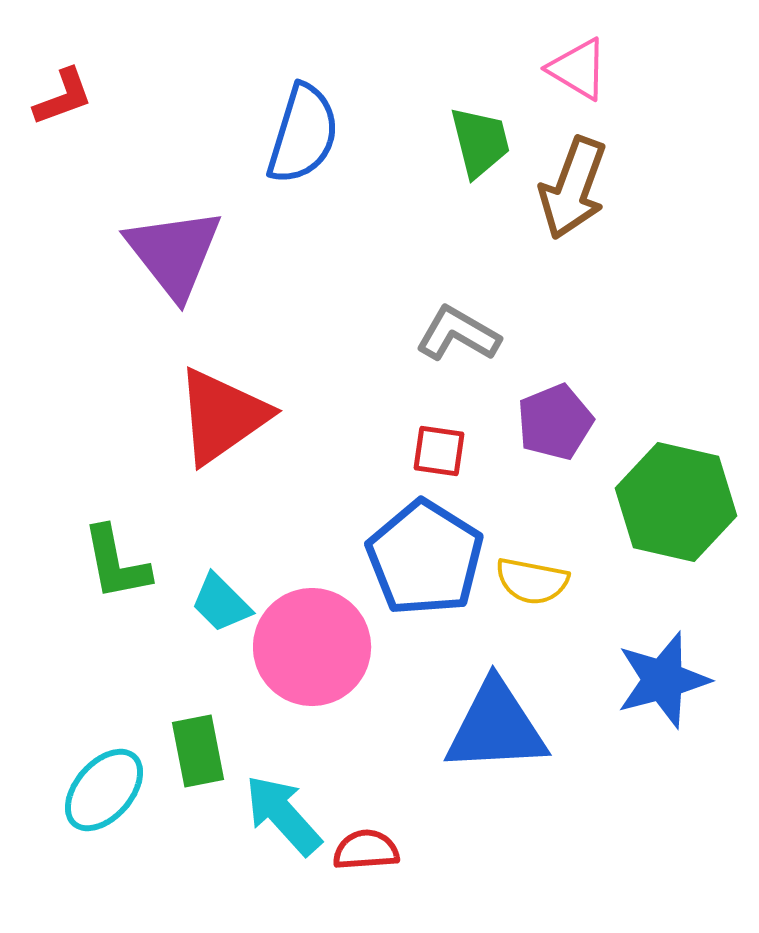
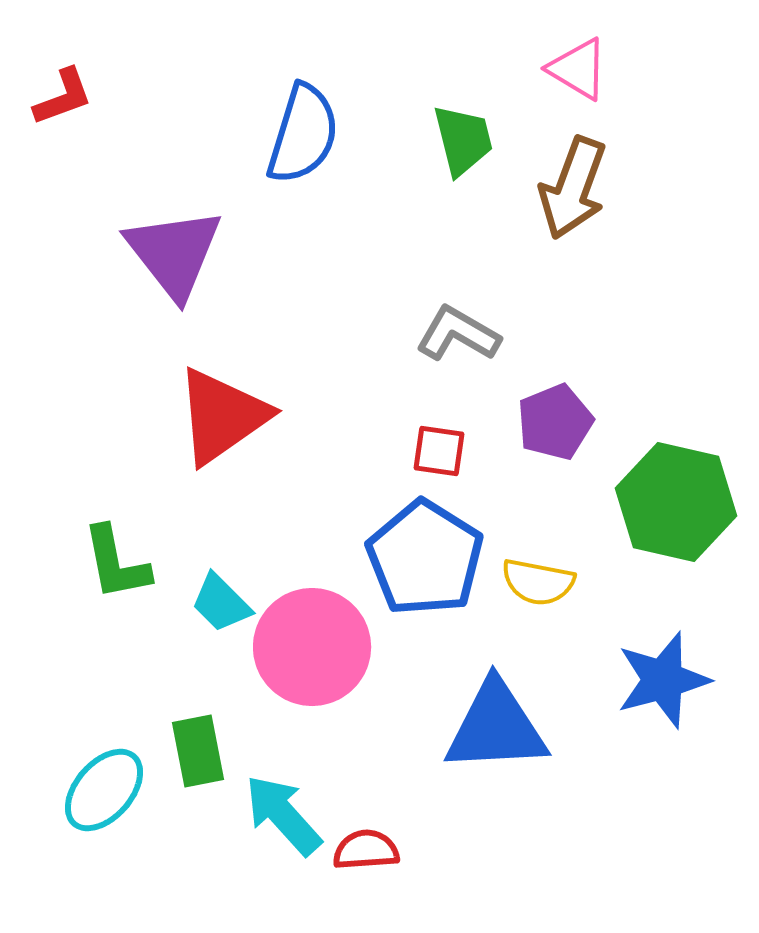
green trapezoid: moved 17 px left, 2 px up
yellow semicircle: moved 6 px right, 1 px down
